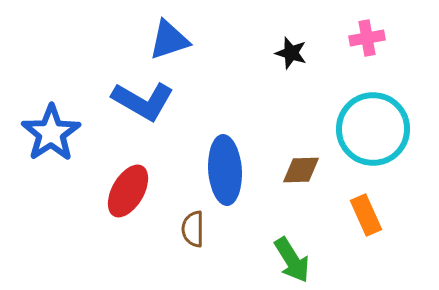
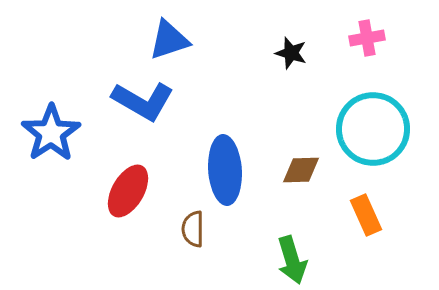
green arrow: rotated 15 degrees clockwise
